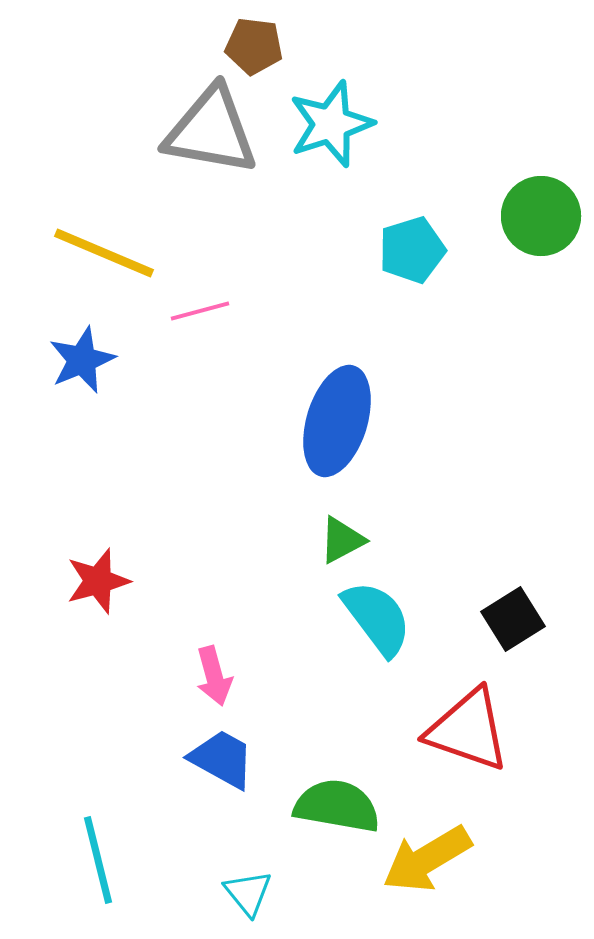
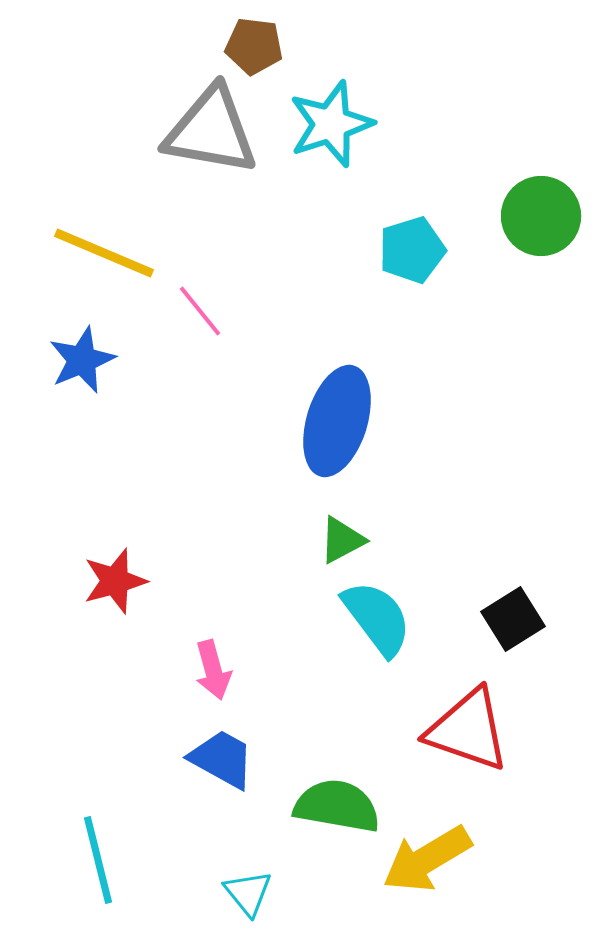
pink line: rotated 66 degrees clockwise
red star: moved 17 px right
pink arrow: moved 1 px left, 6 px up
